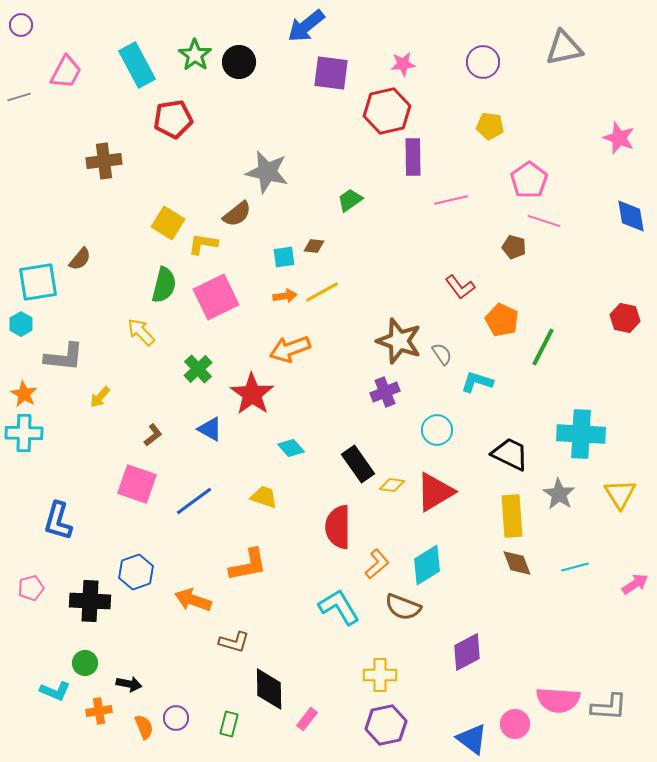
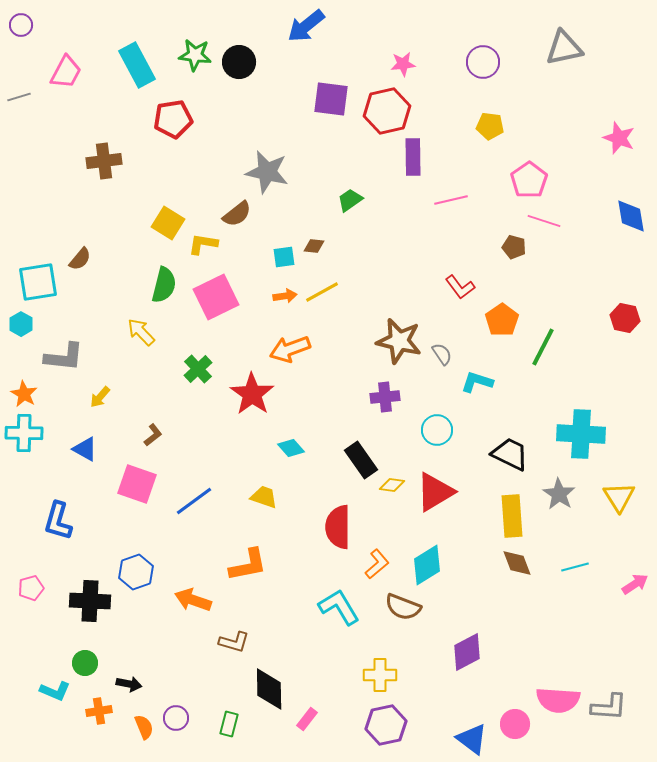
green star at (195, 55): rotated 28 degrees counterclockwise
purple square at (331, 73): moved 26 px down
orange pentagon at (502, 320): rotated 12 degrees clockwise
brown star at (399, 341): rotated 6 degrees counterclockwise
purple cross at (385, 392): moved 5 px down; rotated 16 degrees clockwise
blue triangle at (210, 429): moved 125 px left, 20 px down
black rectangle at (358, 464): moved 3 px right, 4 px up
yellow triangle at (620, 494): moved 1 px left, 3 px down
